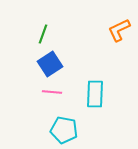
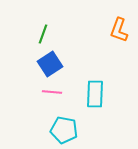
orange L-shape: rotated 45 degrees counterclockwise
